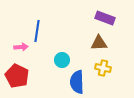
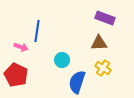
pink arrow: rotated 24 degrees clockwise
yellow cross: rotated 21 degrees clockwise
red pentagon: moved 1 px left, 1 px up
blue semicircle: rotated 20 degrees clockwise
